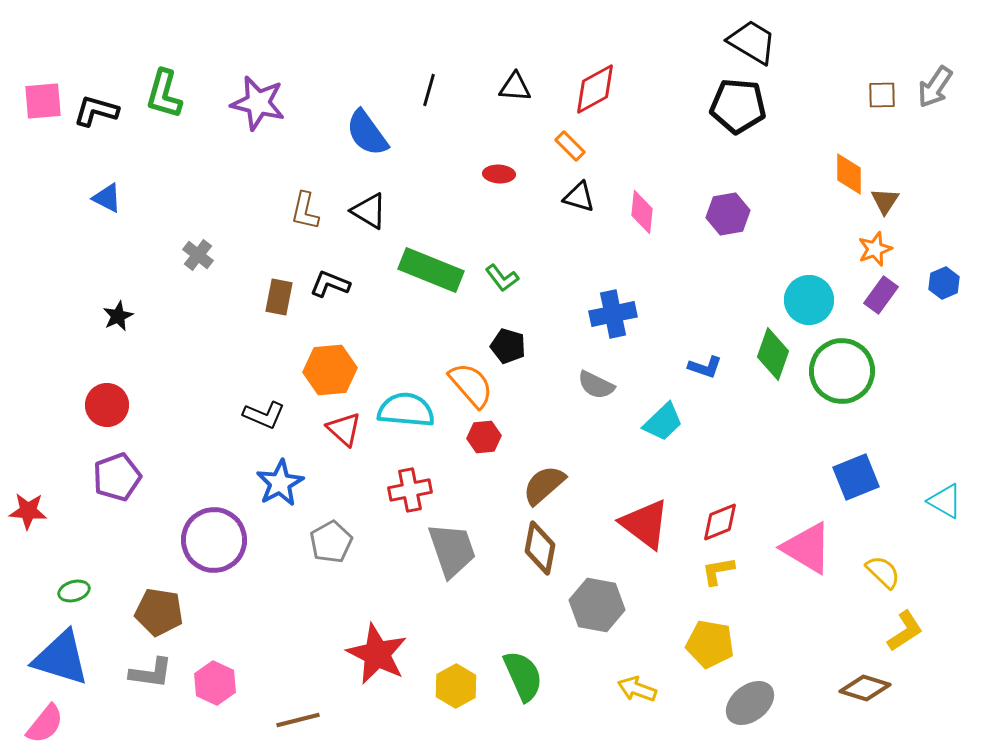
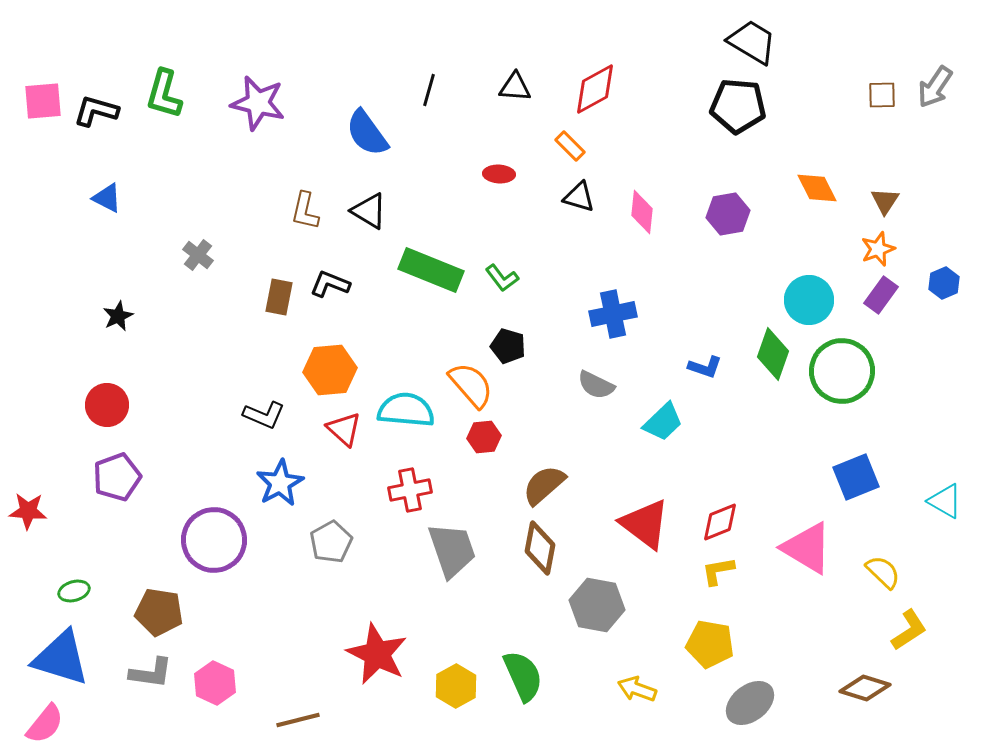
orange diamond at (849, 174): moved 32 px left, 14 px down; rotated 27 degrees counterclockwise
orange star at (875, 249): moved 3 px right
yellow L-shape at (905, 631): moved 4 px right, 1 px up
